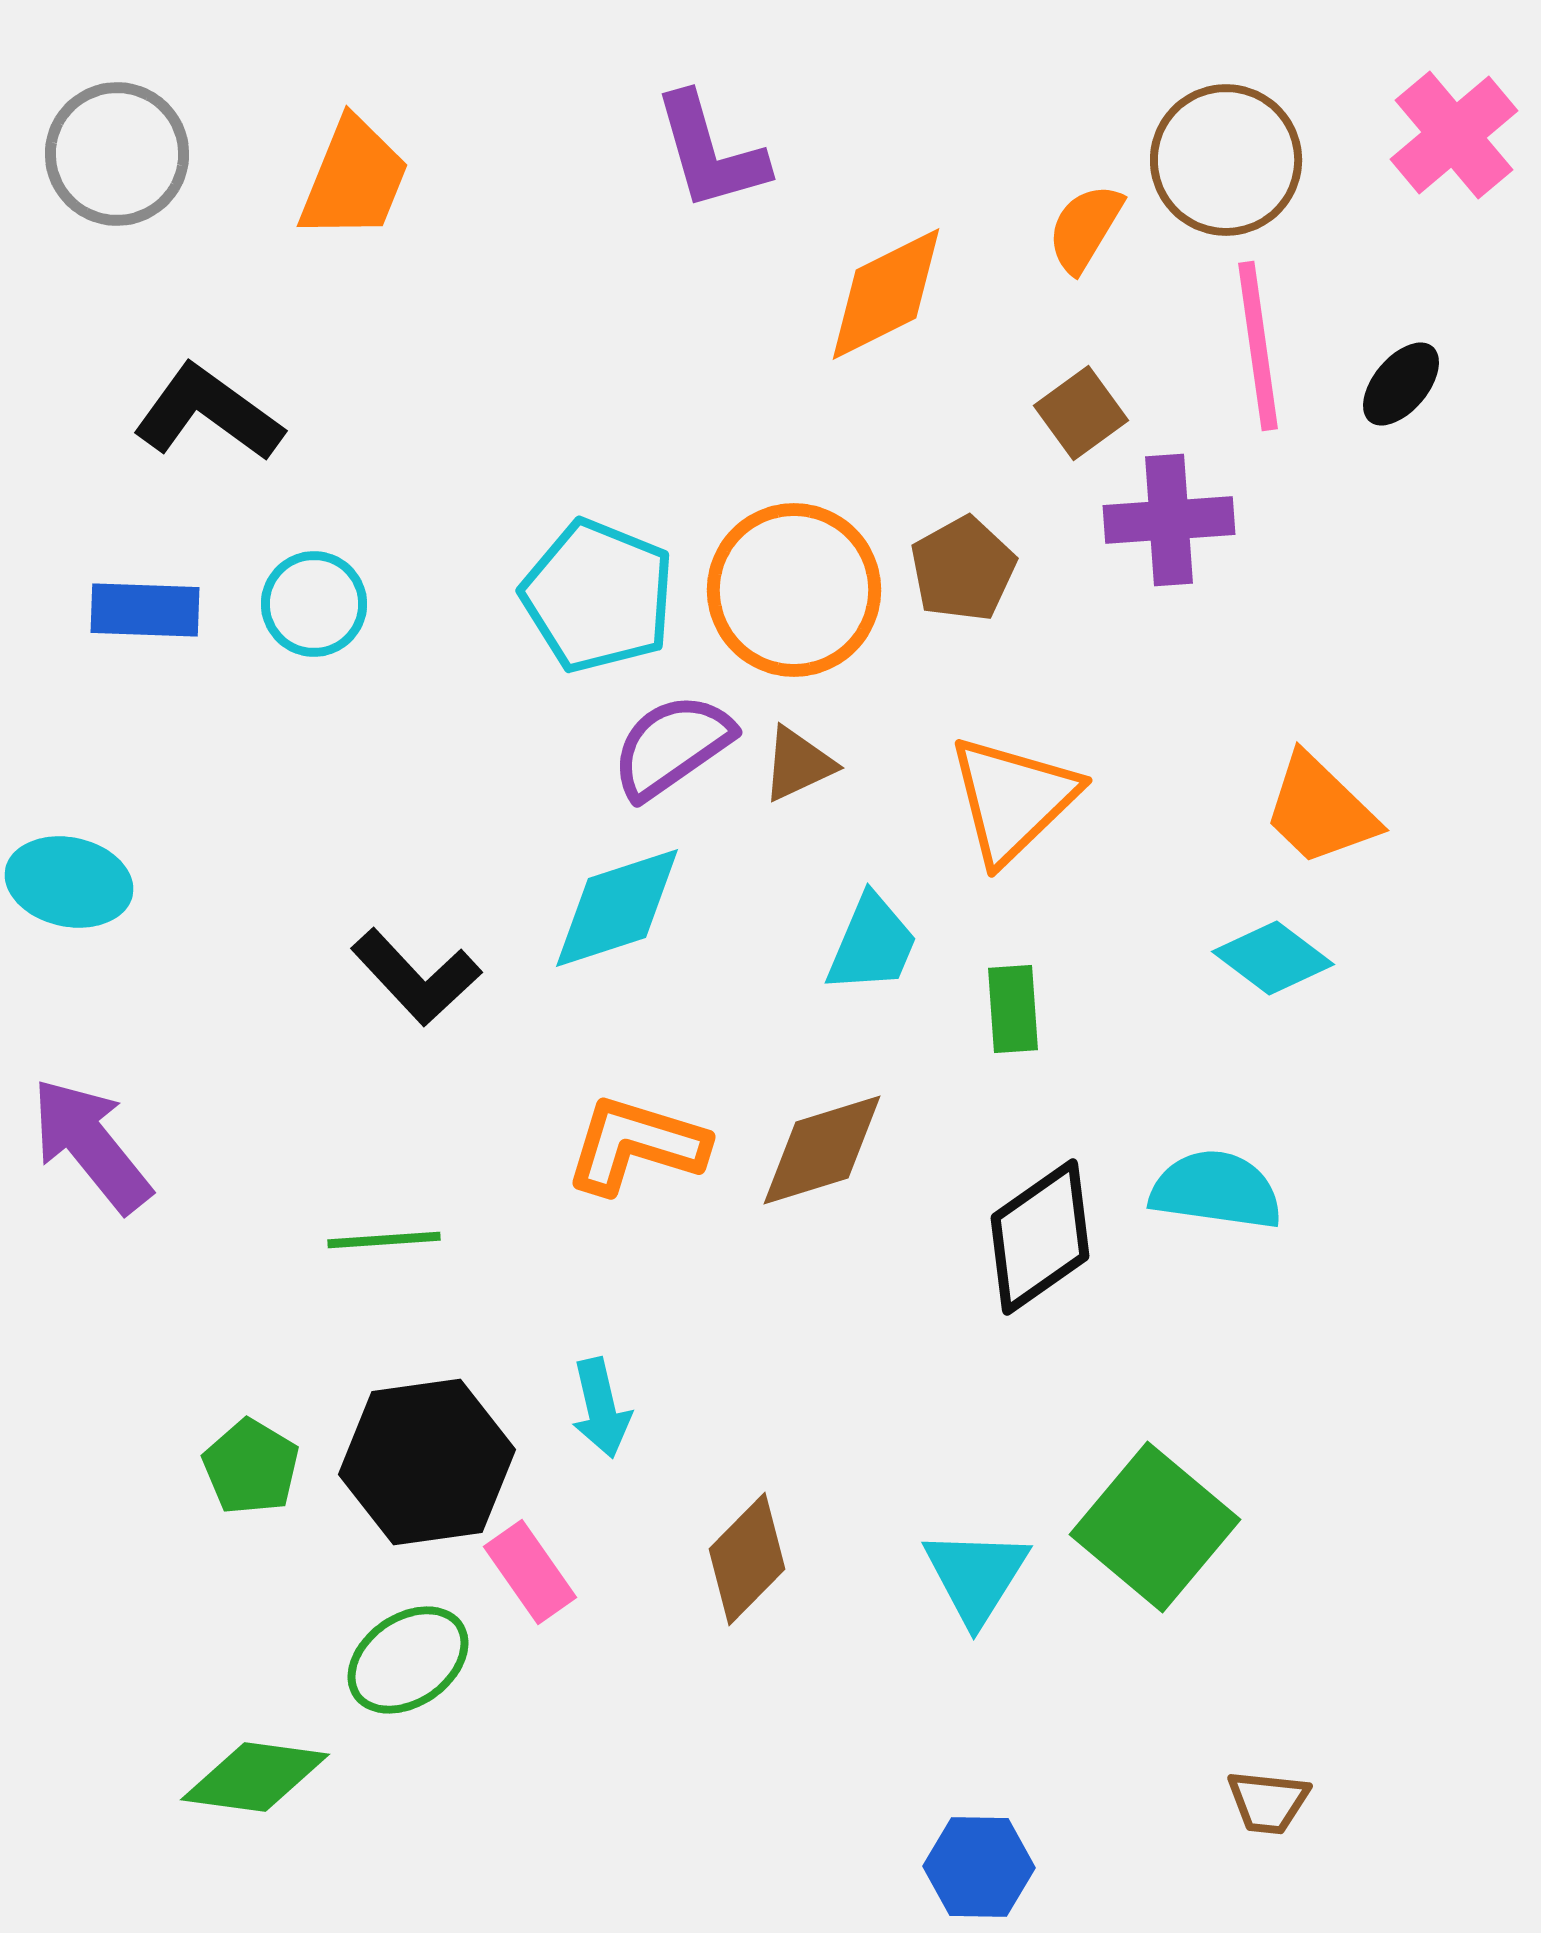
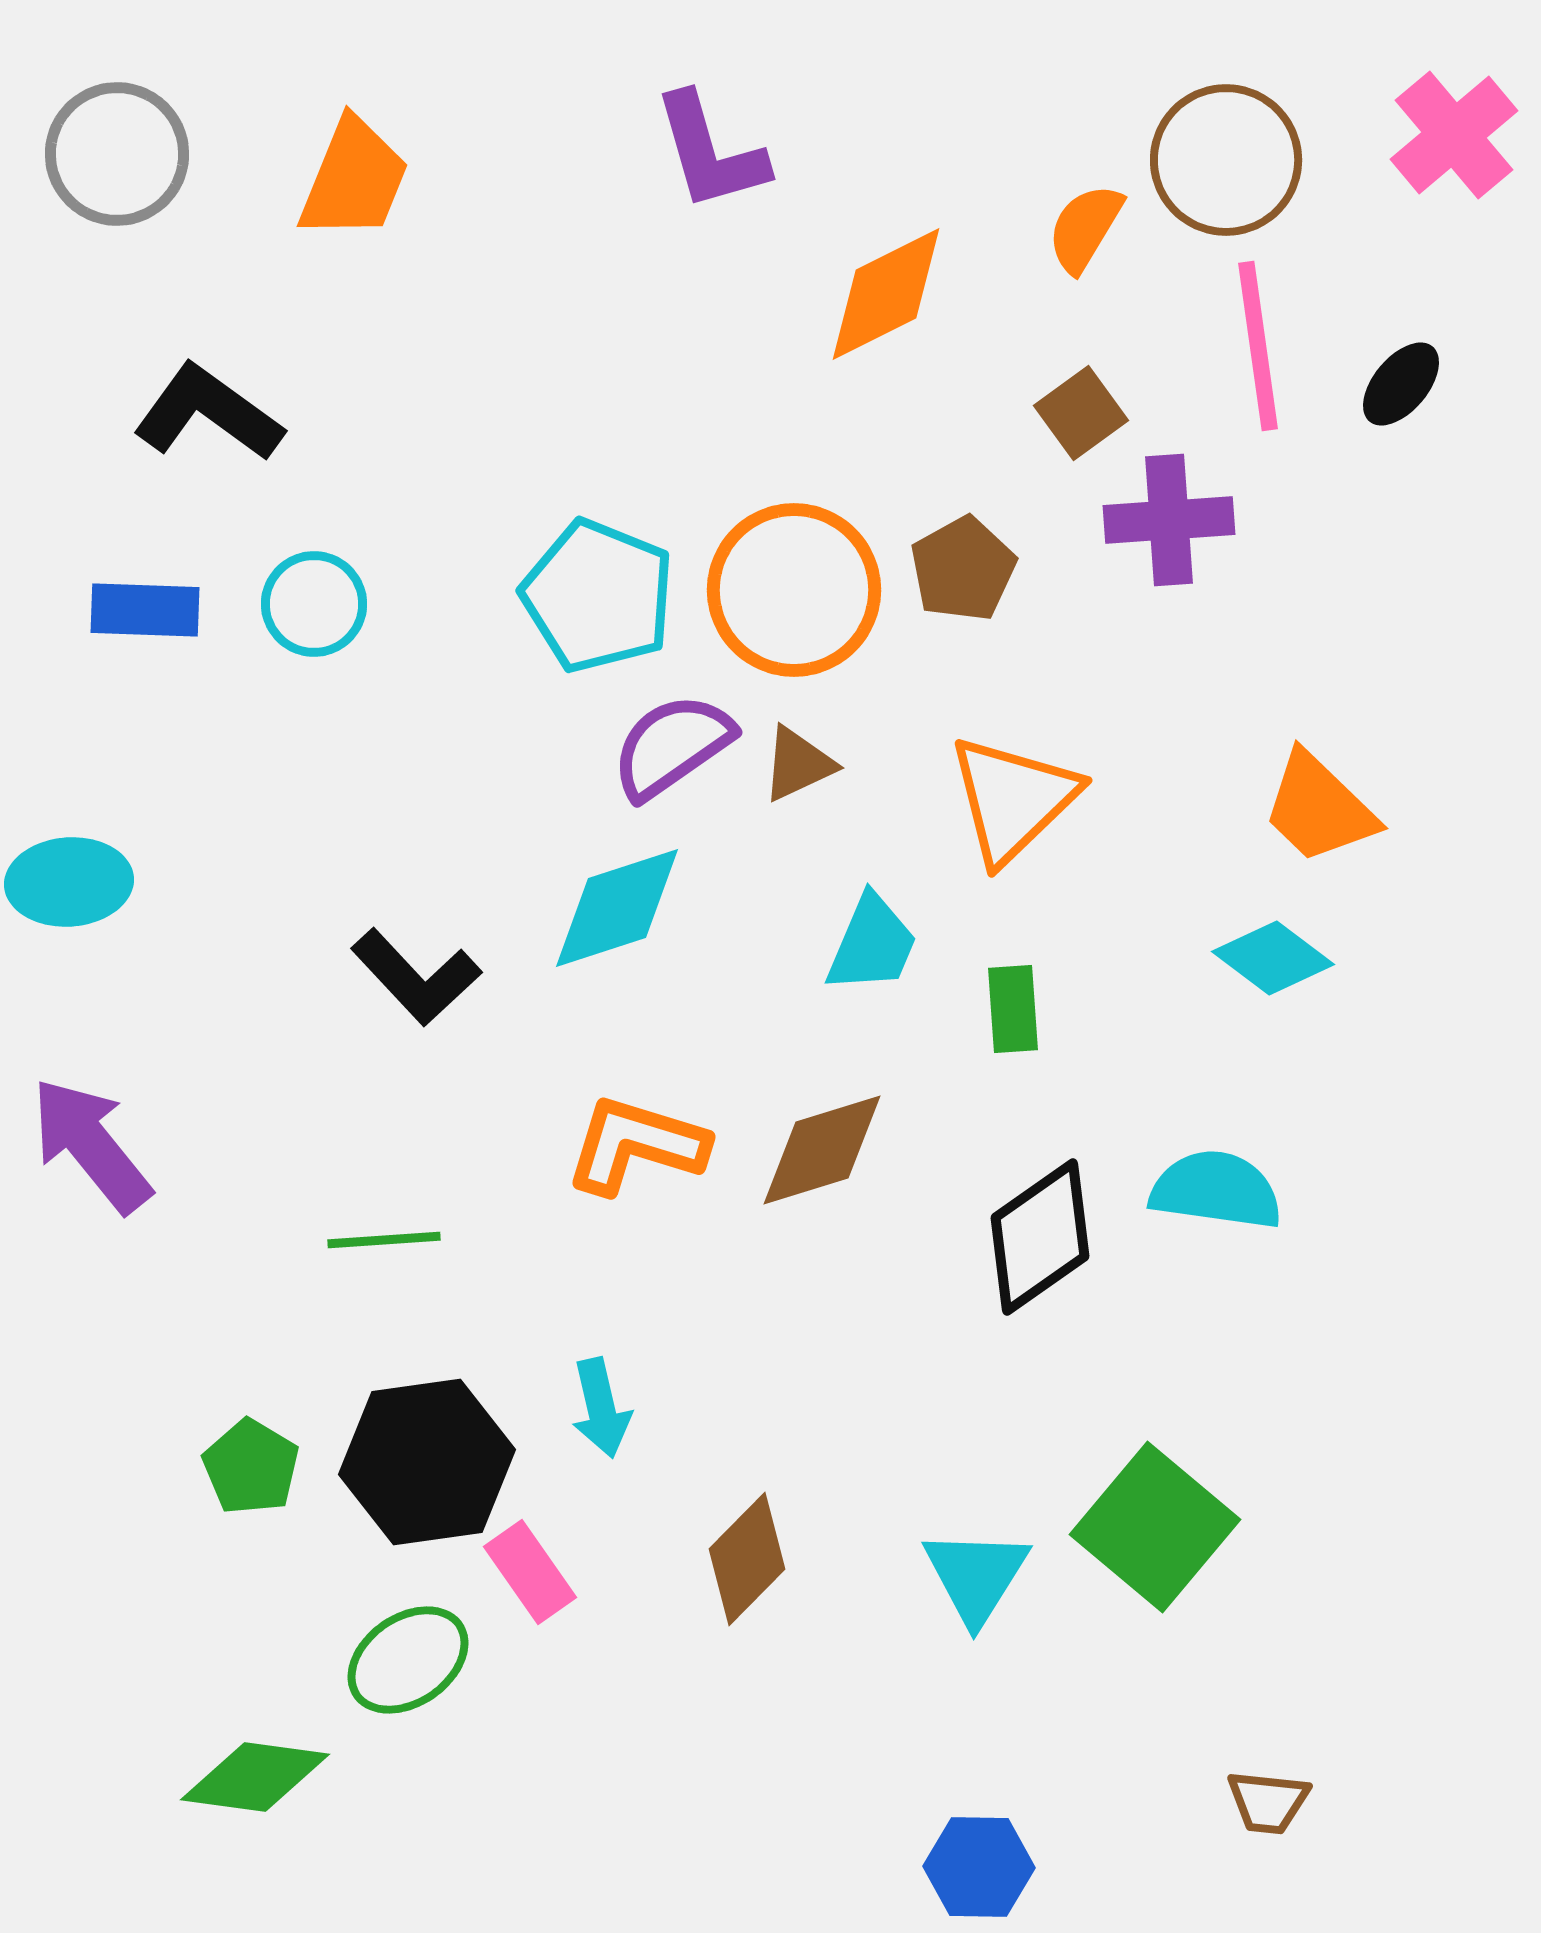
orange trapezoid at (1320, 810): moved 1 px left, 2 px up
cyan ellipse at (69, 882): rotated 16 degrees counterclockwise
